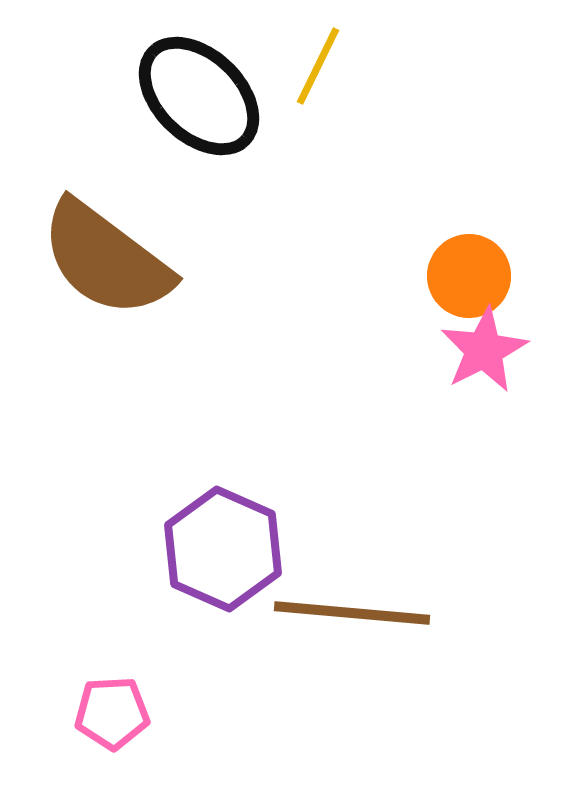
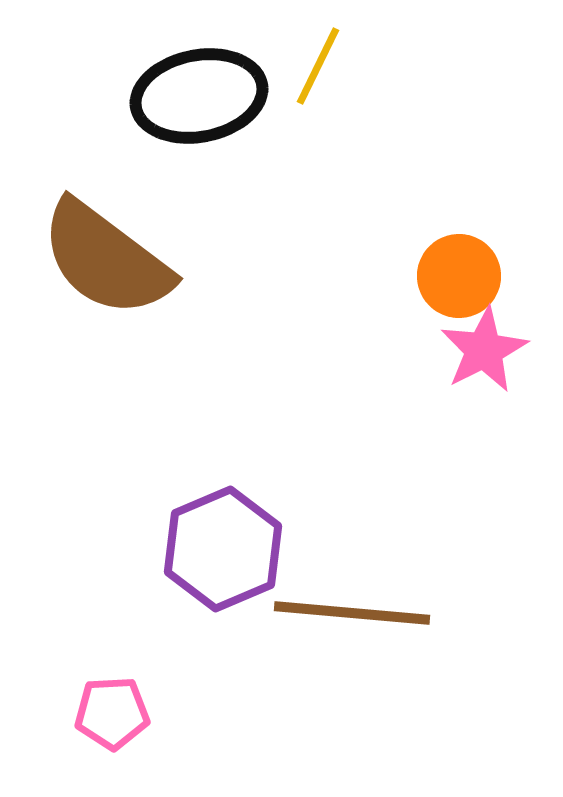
black ellipse: rotated 55 degrees counterclockwise
orange circle: moved 10 px left
purple hexagon: rotated 13 degrees clockwise
